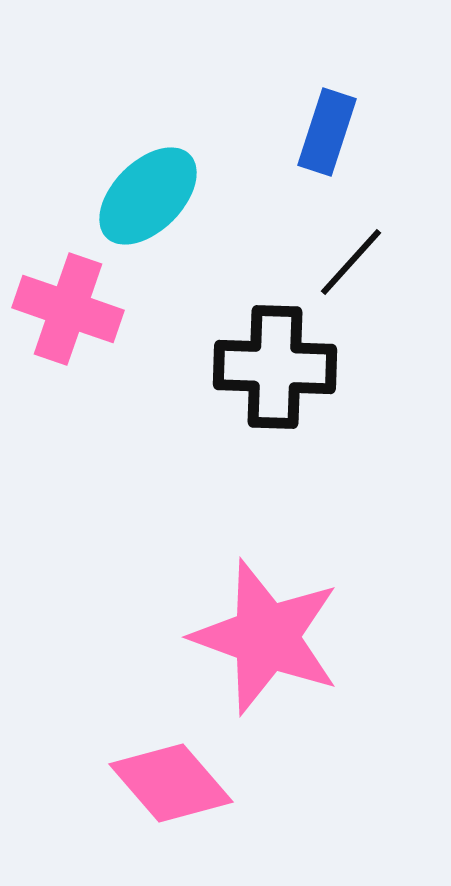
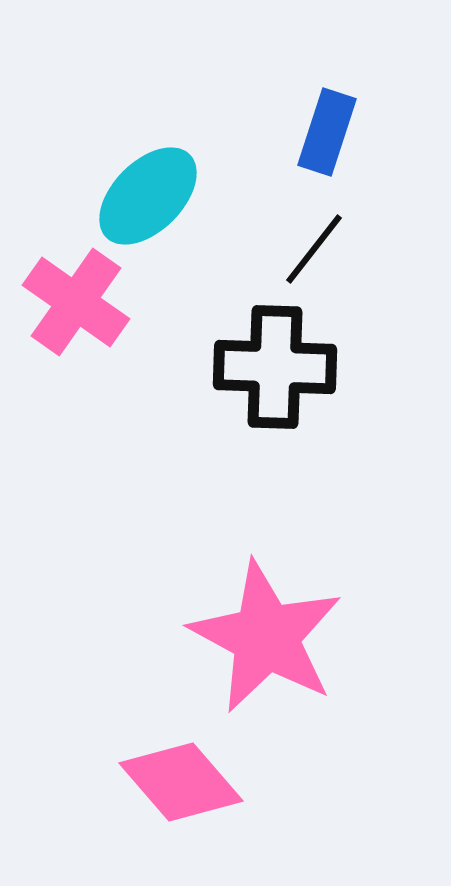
black line: moved 37 px left, 13 px up; rotated 4 degrees counterclockwise
pink cross: moved 8 px right, 7 px up; rotated 16 degrees clockwise
pink star: rotated 8 degrees clockwise
pink diamond: moved 10 px right, 1 px up
